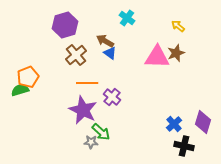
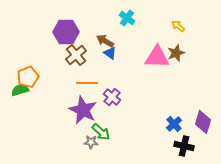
purple hexagon: moved 1 px right, 7 px down; rotated 15 degrees clockwise
